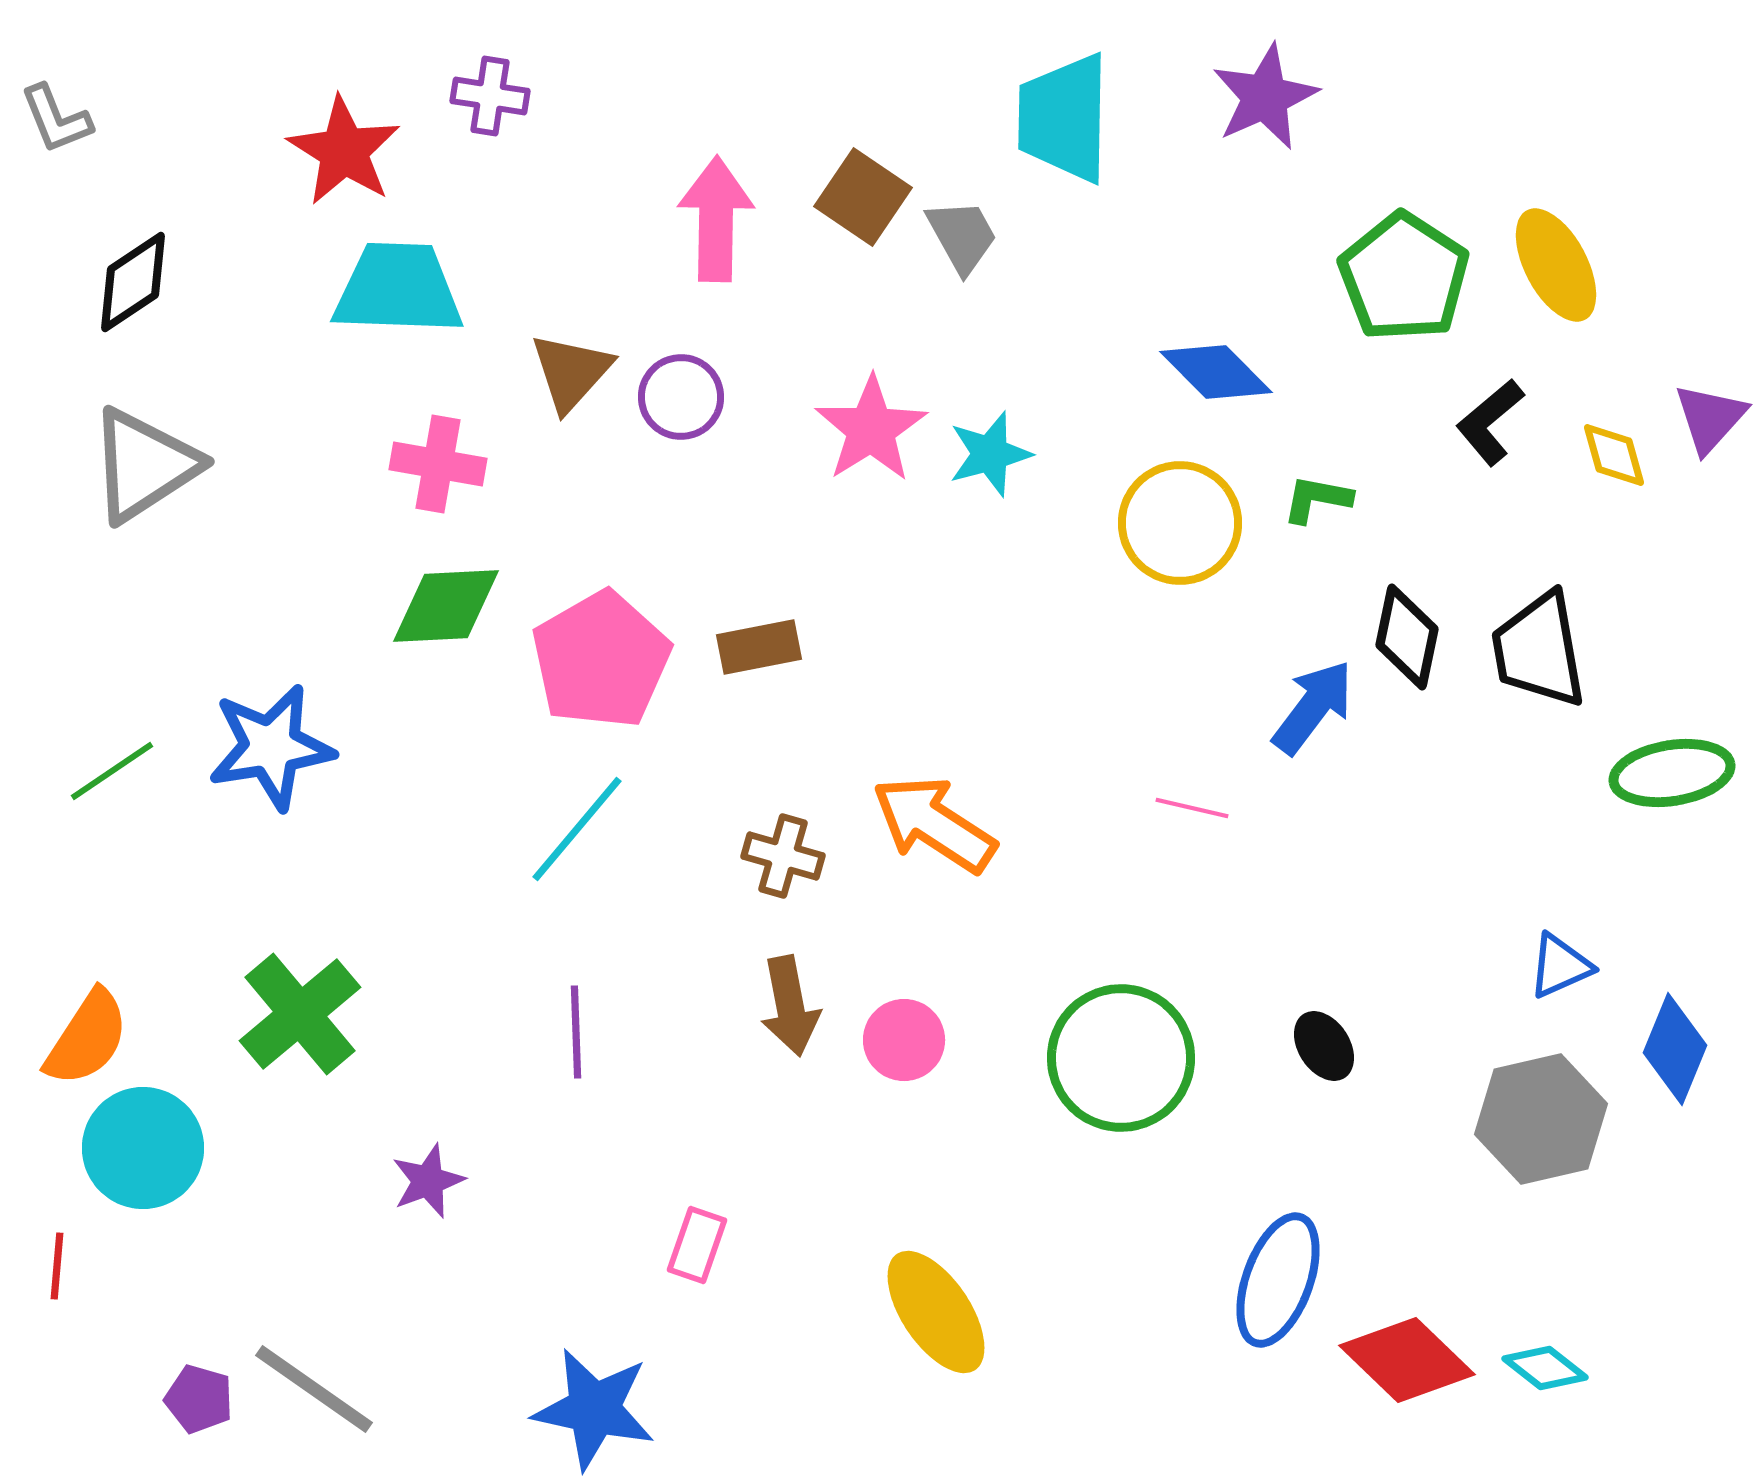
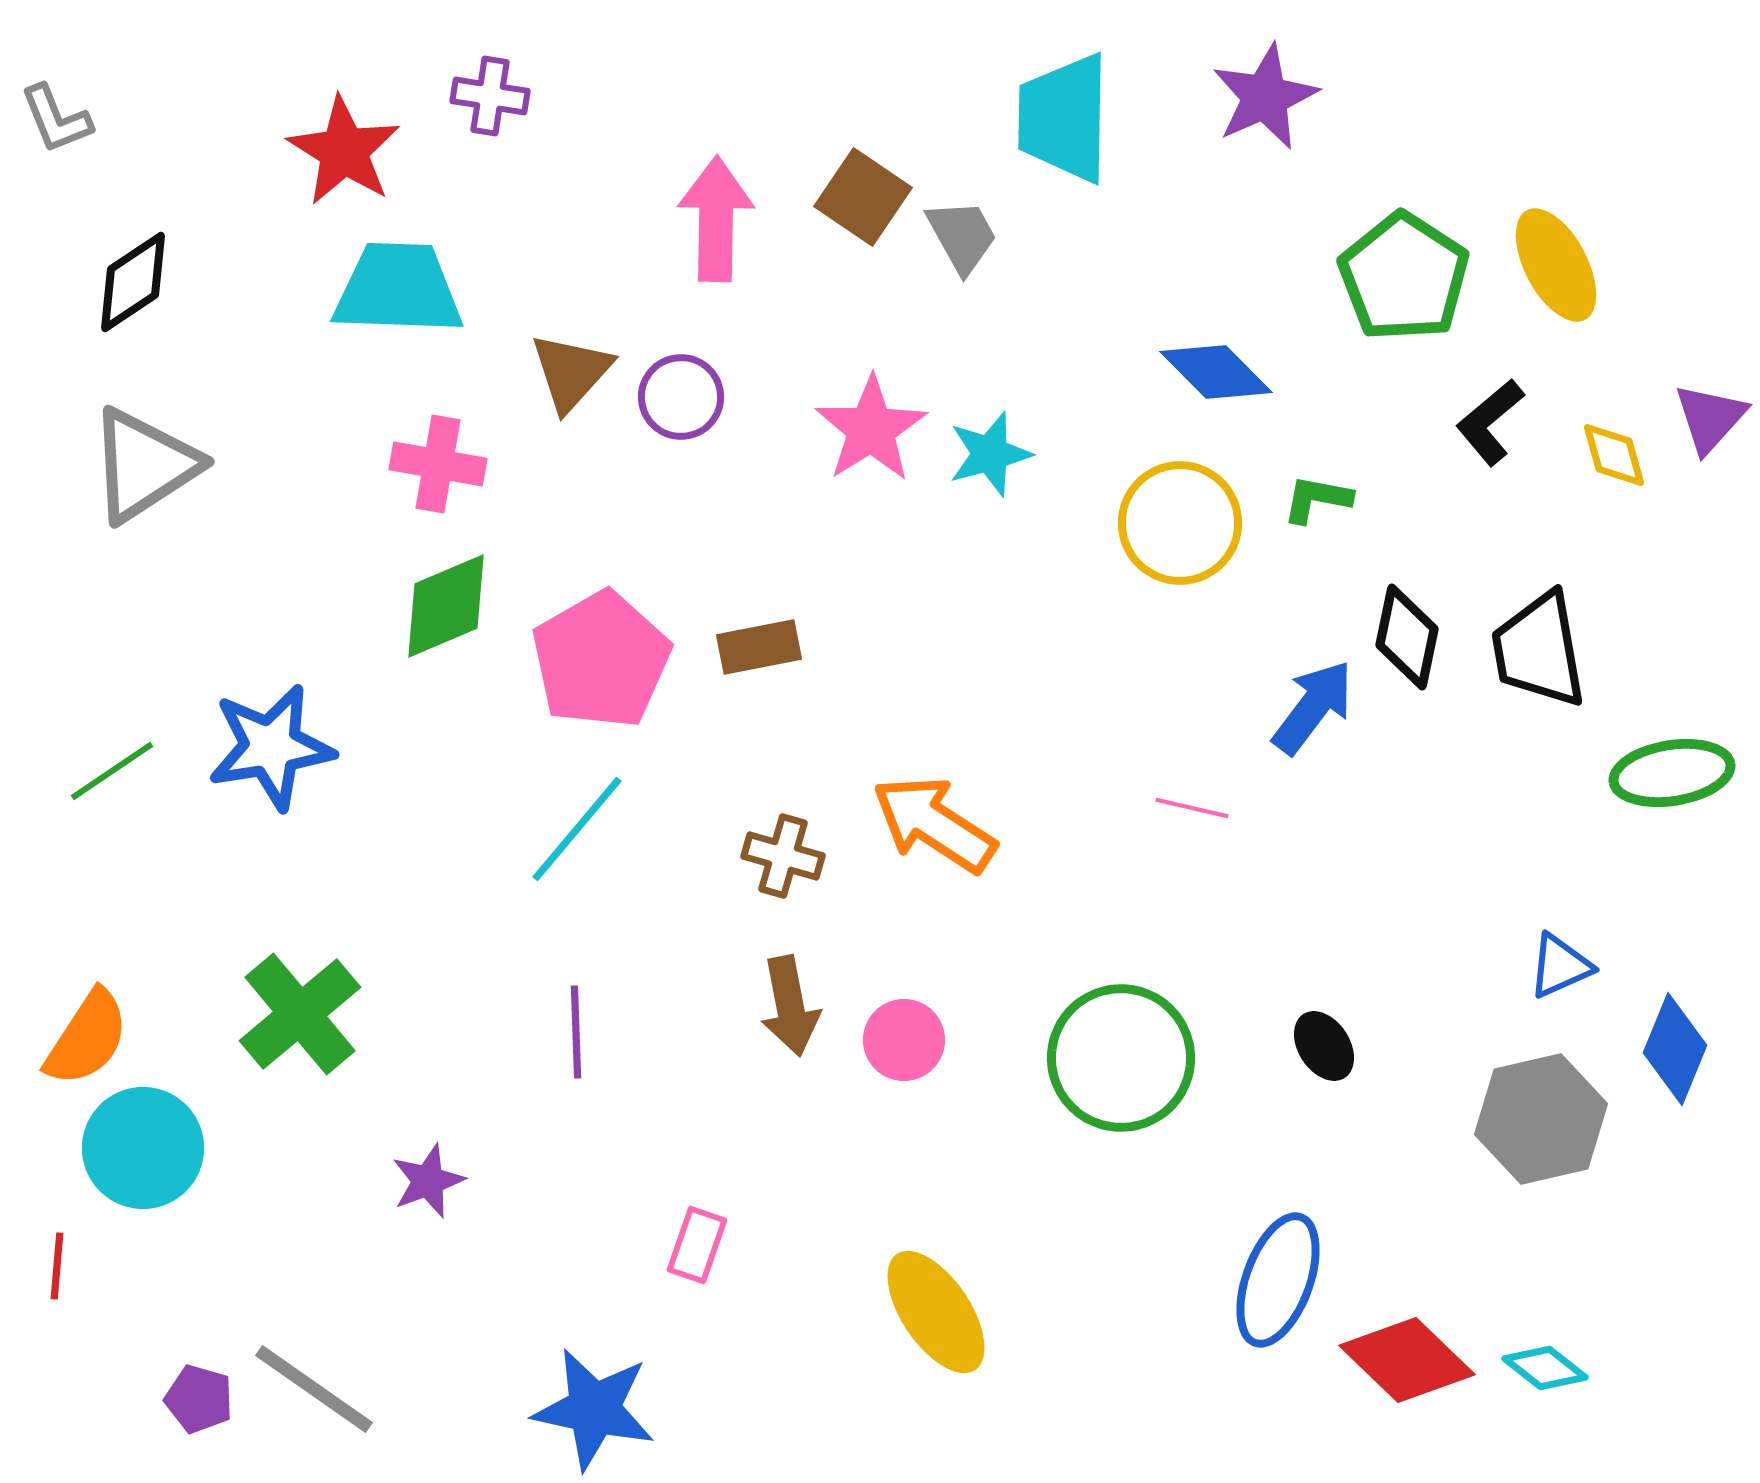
green diamond at (446, 606): rotated 20 degrees counterclockwise
